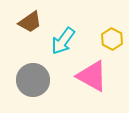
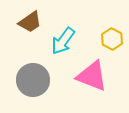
pink triangle: rotated 8 degrees counterclockwise
